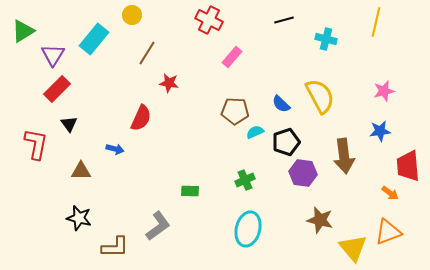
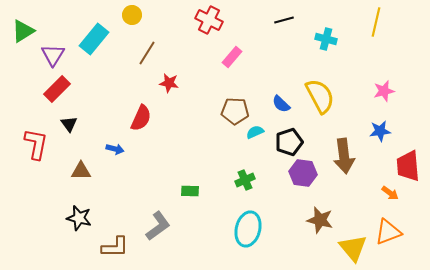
black pentagon: moved 3 px right
